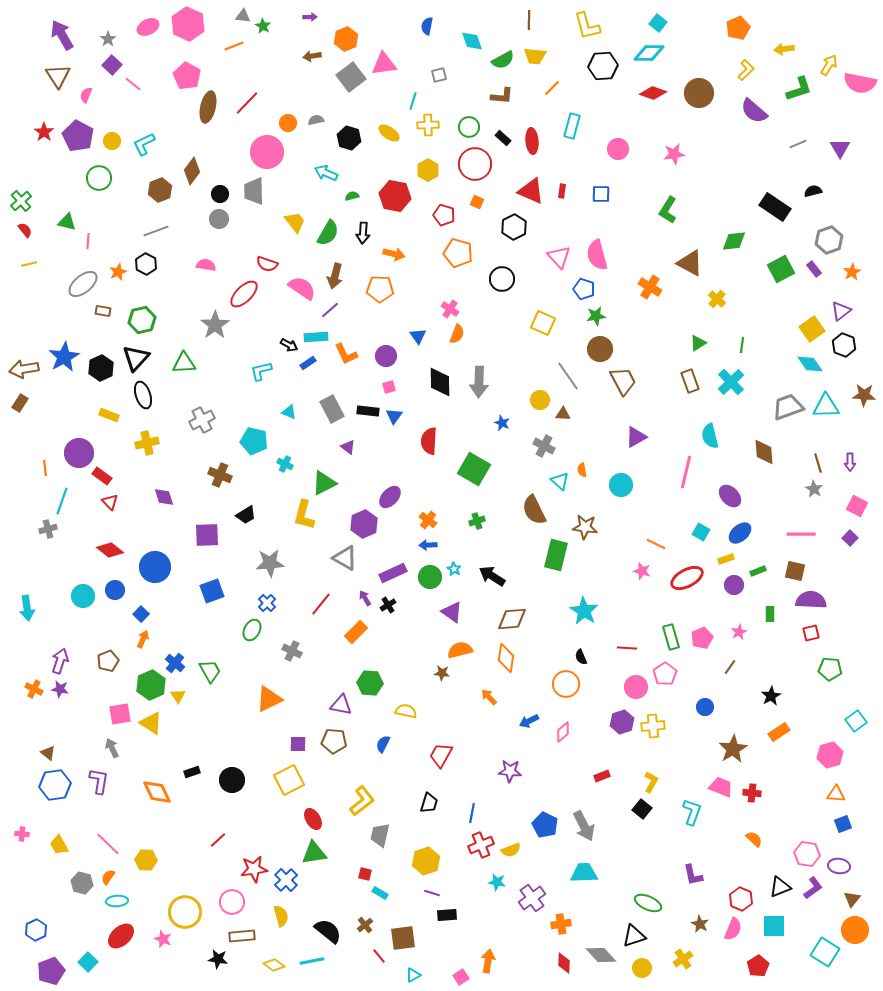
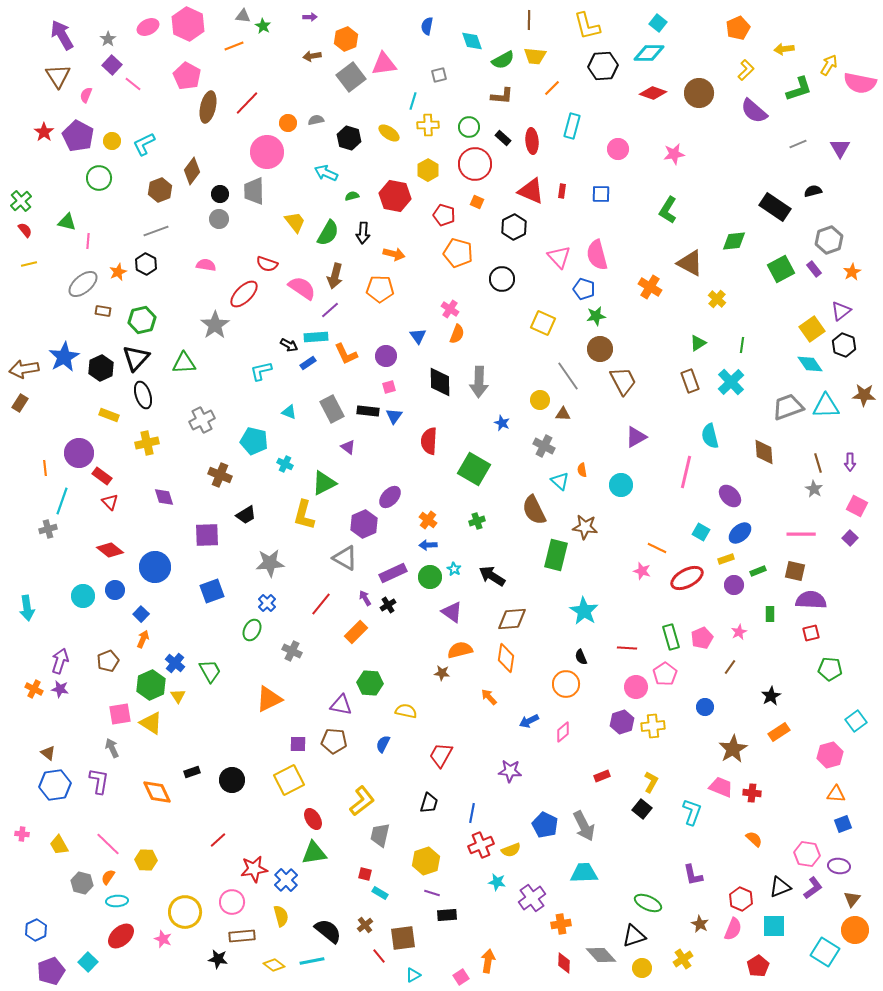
orange line at (656, 544): moved 1 px right, 4 px down
